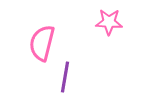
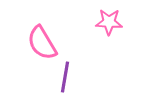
pink semicircle: rotated 45 degrees counterclockwise
